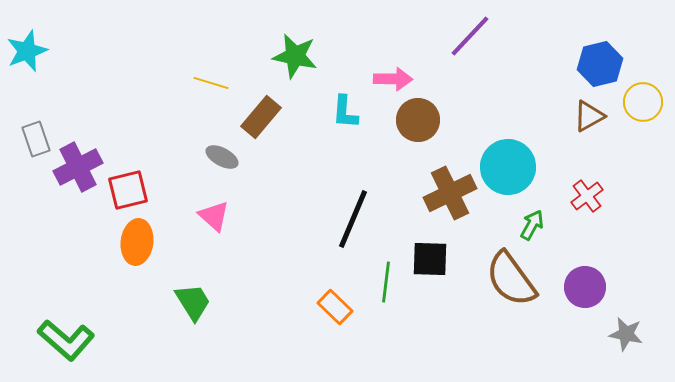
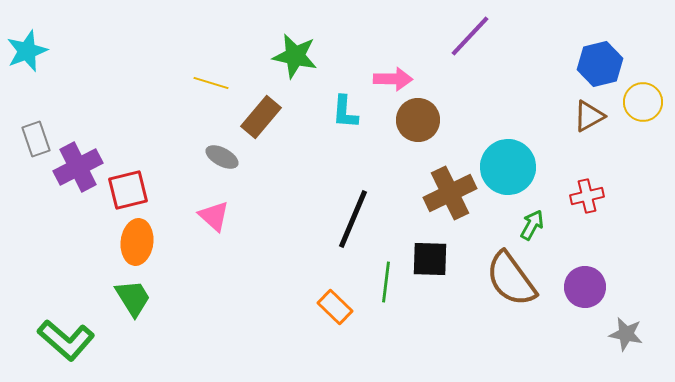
red cross: rotated 24 degrees clockwise
green trapezoid: moved 60 px left, 4 px up
